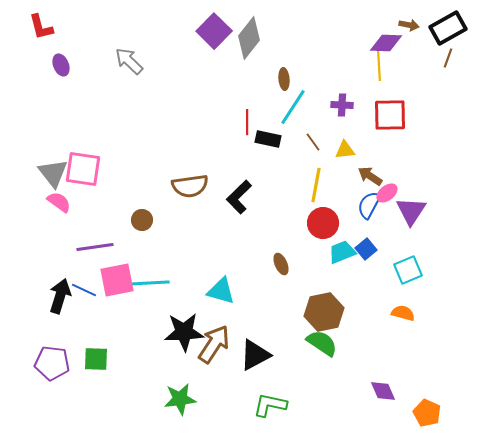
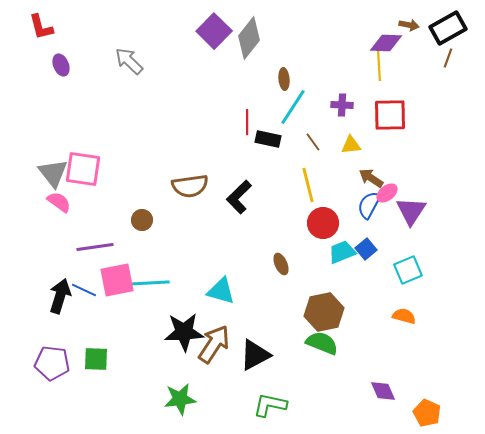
yellow triangle at (345, 150): moved 6 px right, 5 px up
brown arrow at (370, 176): moved 1 px right, 2 px down
yellow line at (316, 185): moved 8 px left; rotated 24 degrees counterclockwise
orange semicircle at (403, 313): moved 1 px right, 3 px down
green semicircle at (322, 343): rotated 12 degrees counterclockwise
